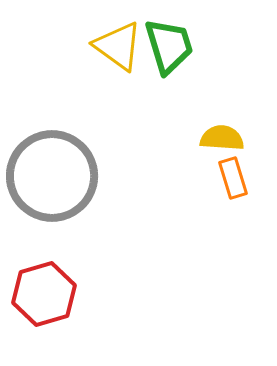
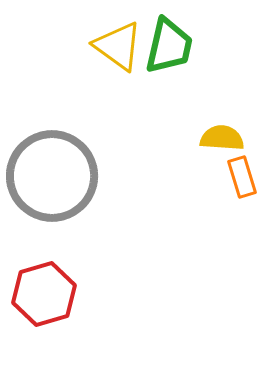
green trapezoid: rotated 30 degrees clockwise
orange rectangle: moved 9 px right, 1 px up
